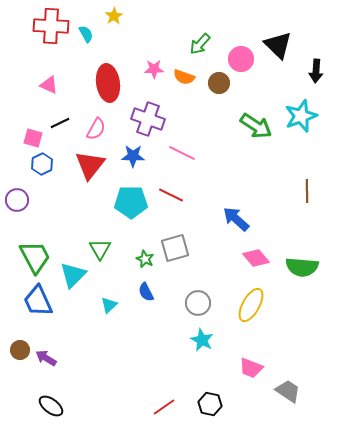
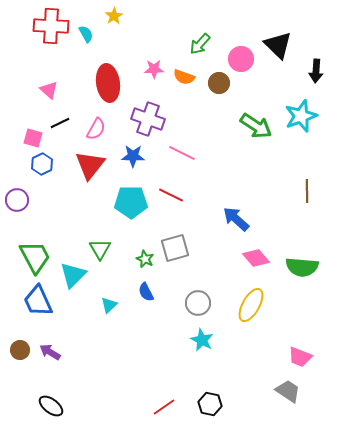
pink triangle at (49, 85): moved 5 px down; rotated 18 degrees clockwise
purple arrow at (46, 358): moved 4 px right, 6 px up
pink trapezoid at (251, 368): moved 49 px right, 11 px up
